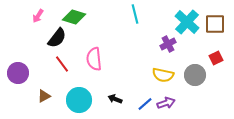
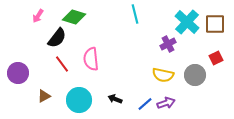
pink semicircle: moved 3 px left
